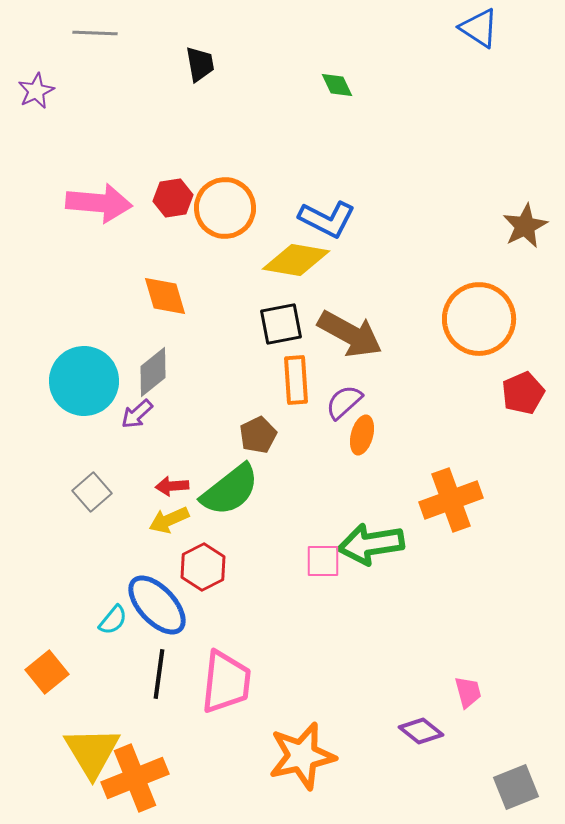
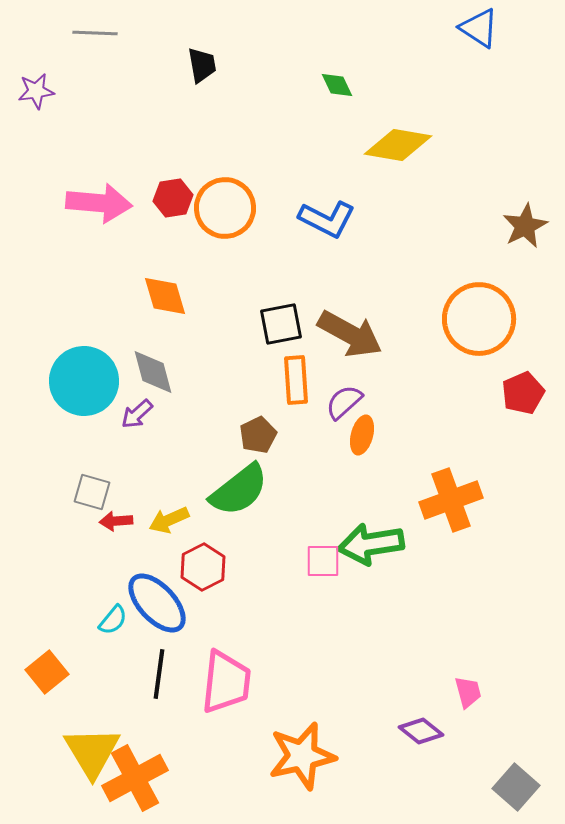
black trapezoid at (200, 64): moved 2 px right, 1 px down
purple star at (36, 91): rotated 18 degrees clockwise
yellow diamond at (296, 260): moved 102 px right, 115 px up
gray diamond at (153, 372): rotated 66 degrees counterclockwise
red arrow at (172, 486): moved 56 px left, 35 px down
green semicircle at (230, 490): moved 9 px right
gray square at (92, 492): rotated 33 degrees counterclockwise
blue ellipse at (157, 605): moved 2 px up
orange cross at (135, 778): rotated 6 degrees counterclockwise
gray square at (516, 787): rotated 27 degrees counterclockwise
